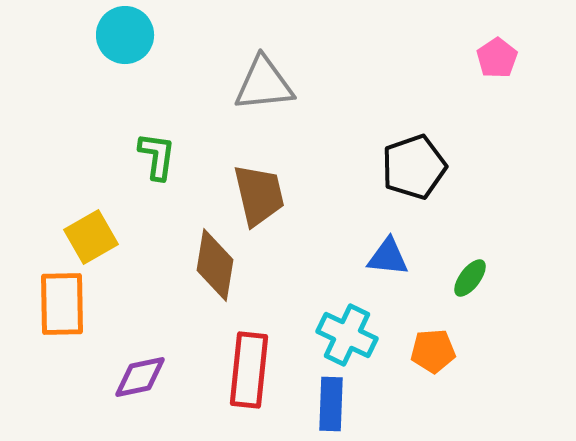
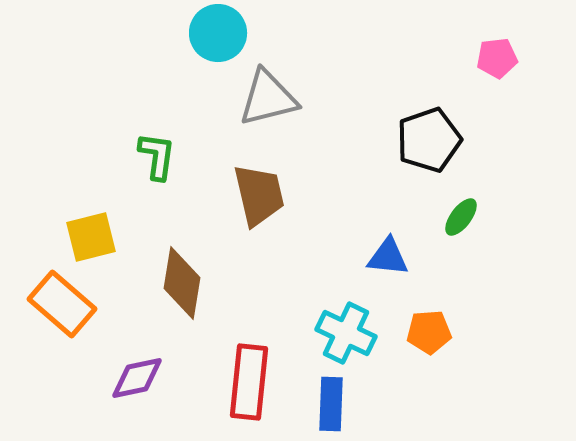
cyan circle: moved 93 px right, 2 px up
pink pentagon: rotated 27 degrees clockwise
gray triangle: moved 4 px right, 14 px down; rotated 8 degrees counterclockwise
black pentagon: moved 15 px right, 27 px up
yellow square: rotated 16 degrees clockwise
brown diamond: moved 33 px left, 18 px down
green ellipse: moved 9 px left, 61 px up
orange rectangle: rotated 48 degrees counterclockwise
cyan cross: moved 1 px left, 2 px up
orange pentagon: moved 4 px left, 19 px up
red rectangle: moved 12 px down
purple diamond: moved 3 px left, 1 px down
